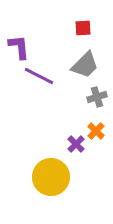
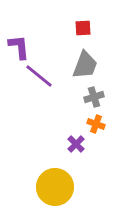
gray trapezoid: rotated 24 degrees counterclockwise
purple line: rotated 12 degrees clockwise
gray cross: moved 3 px left
orange cross: moved 7 px up; rotated 24 degrees counterclockwise
yellow circle: moved 4 px right, 10 px down
